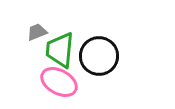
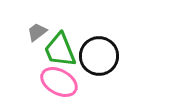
gray trapezoid: rotated 15 degrees counterclockwise
green trapezoid: rotated 27 degrees counterclockwise
